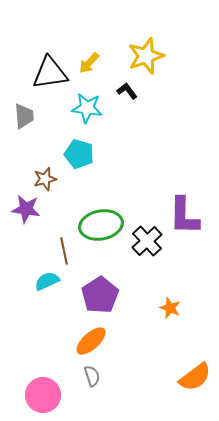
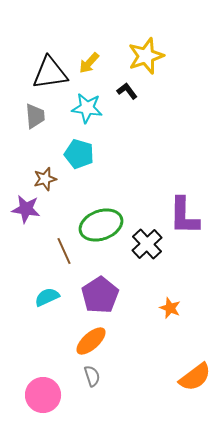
gray trapezoid: moved 11 px right
green ellipse: rotated 9 degrees counterclockwise
black cross: moved 3 px down
brown line: rotated 12 degrees counterclockwise
cyan semicircle: moved 16 px down
